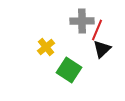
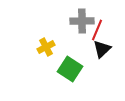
yellow cross: rotated 12 degrees clockwise
green square: moved 1 px right, 1 px up
